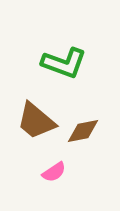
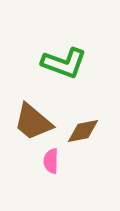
brown trapezoid: moved 3 px left, 1 px down
pink semicircle: moved 3 px left, 11 px up; rotated 125 degrees clockwise
